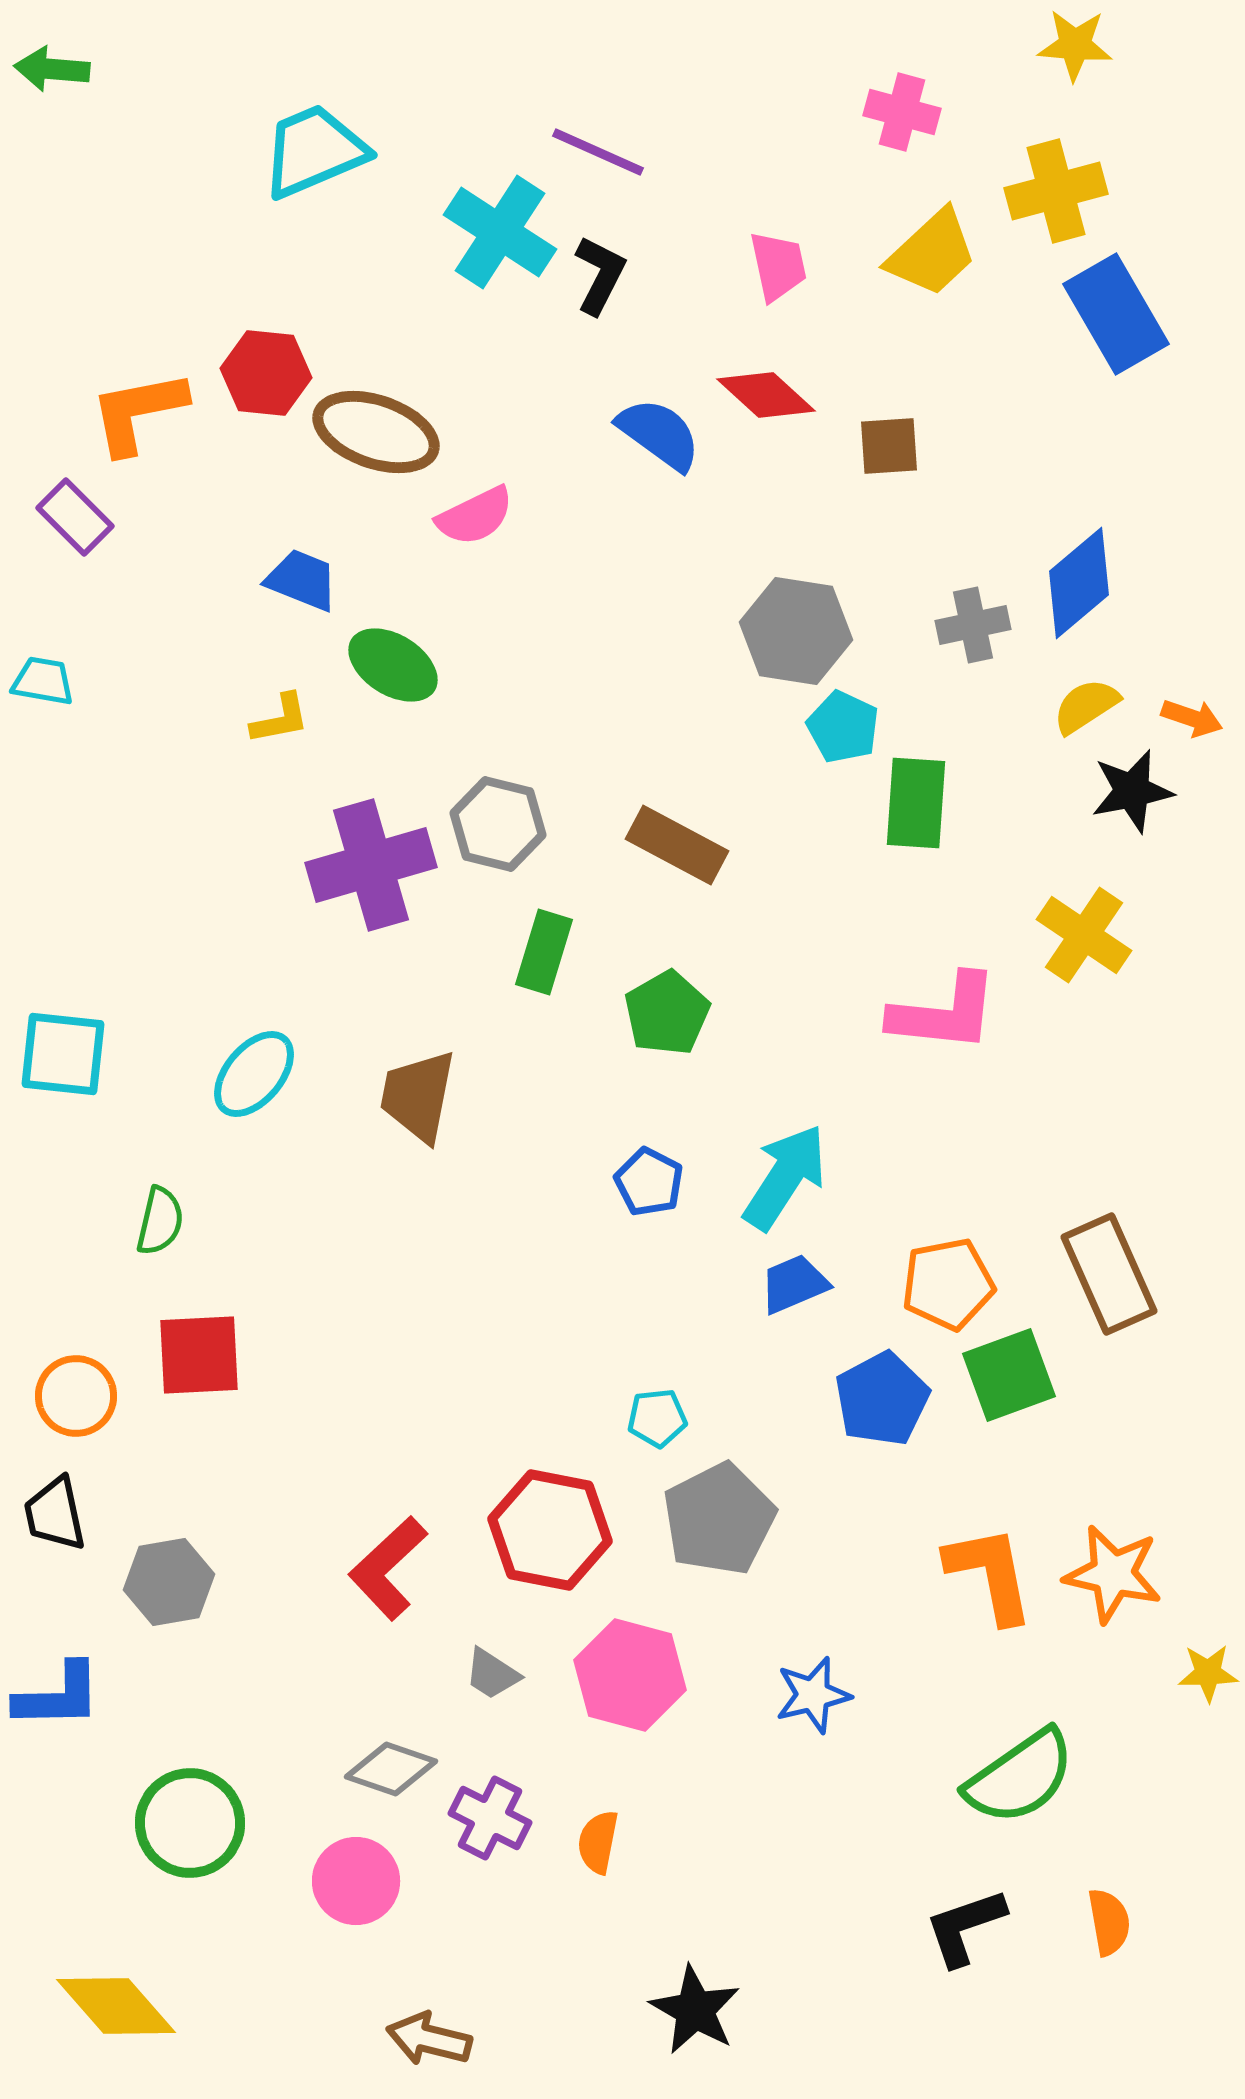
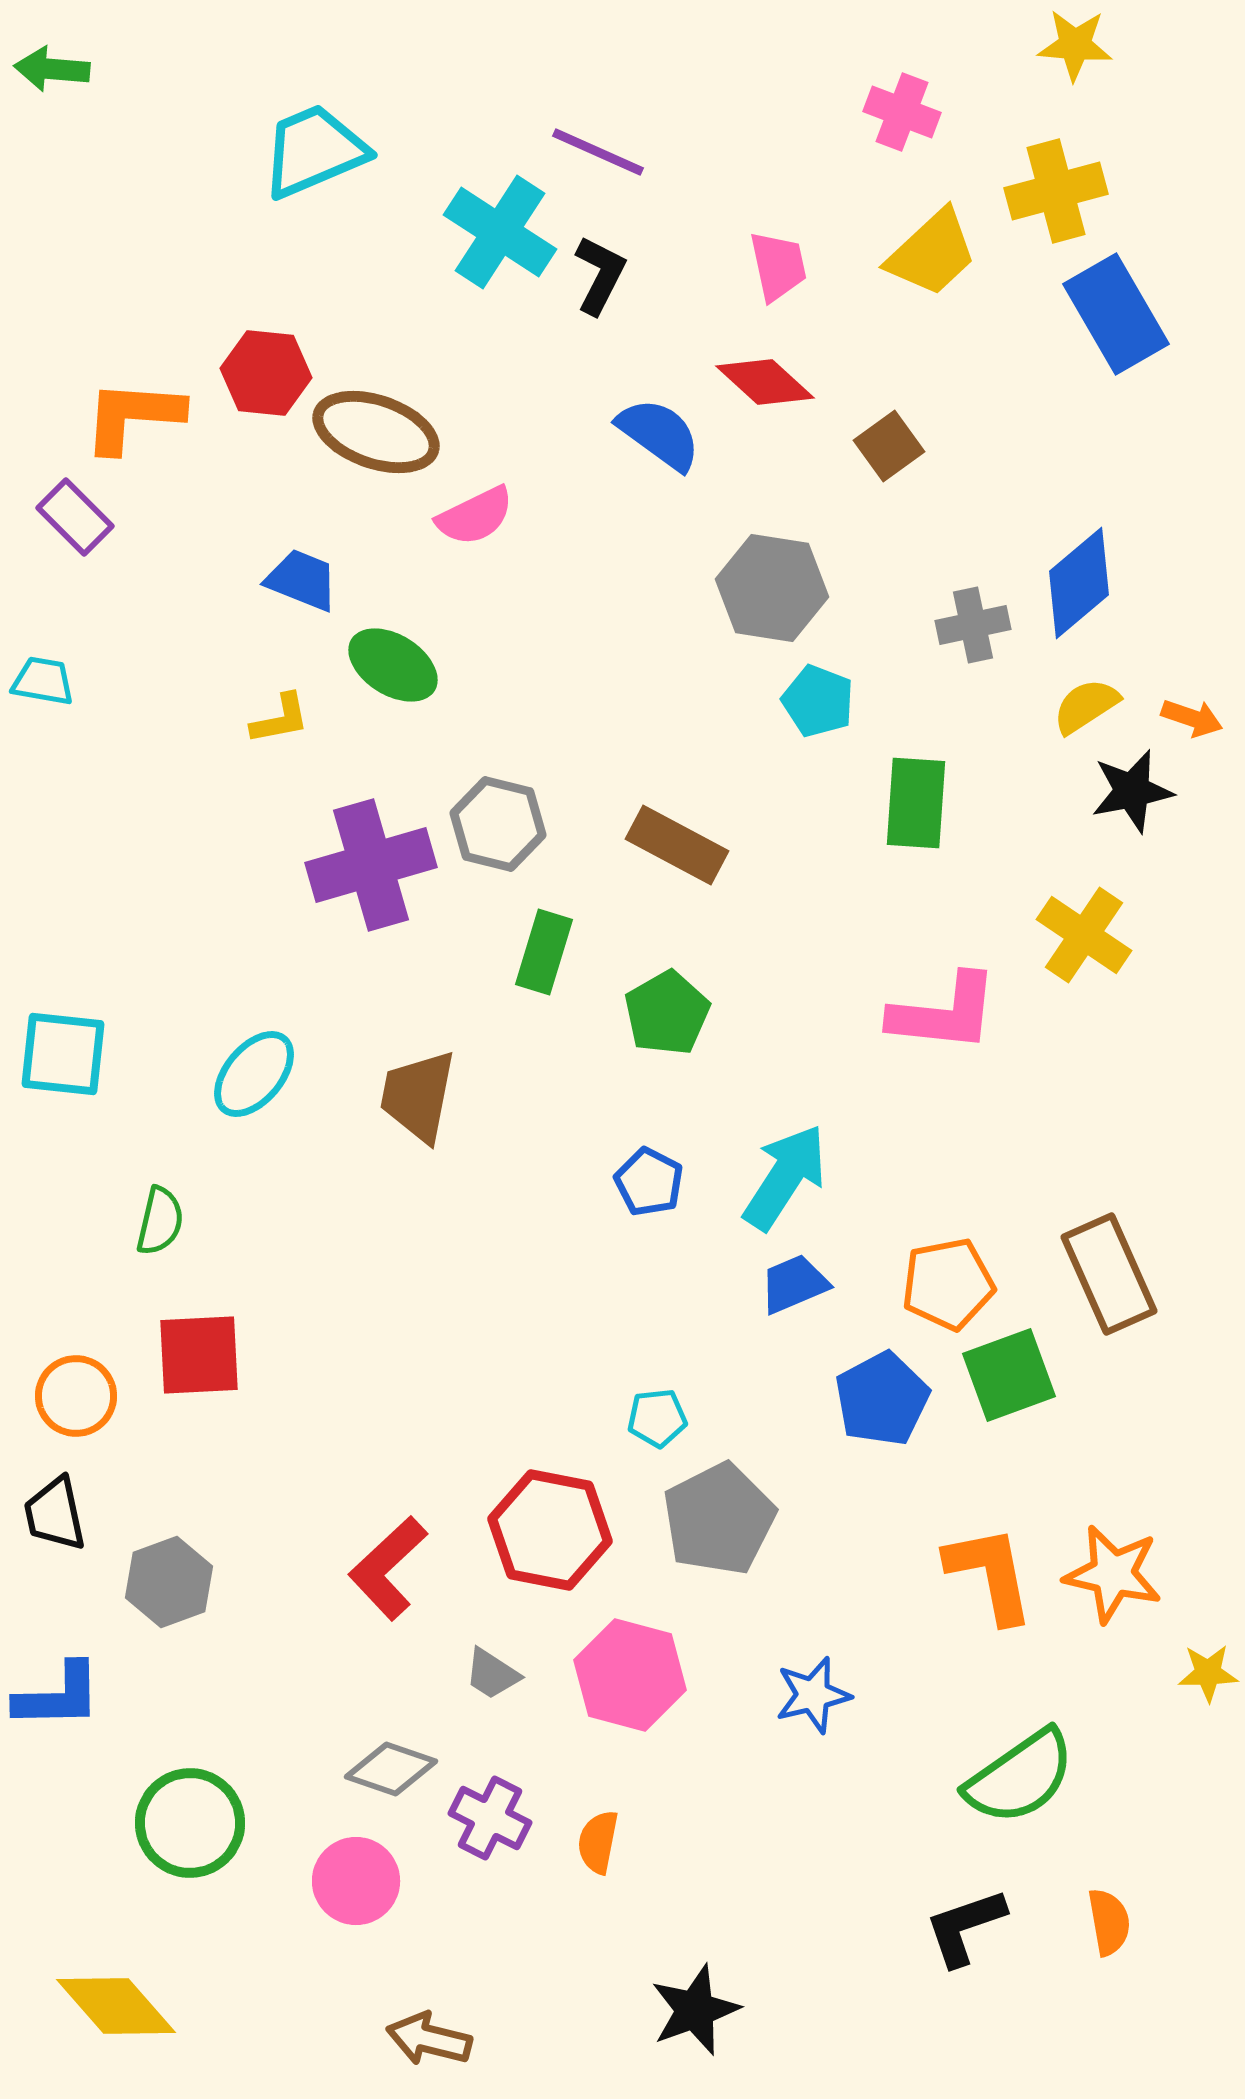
pink cross at (902, 112): rotated 6 degrees clockwise
red diamond at (766, 395): moved 1 px left, 13 px up
orange L-shape at (138, 412): moved 5 px left, 4 px down; rotated 15 degrees clockwise
brown square at (889, 446): rotated 32 degrees counterclockwise
gray hexagon at (796, 631): moved 24 px left, 43 px up
cyan pentagon at (843, 727): moved 25 px left, 26 px up; rotated 4 degrees counterclockwise
gray hexagon at (169, 1582): rotated 10 degrees counterclockwise
black star at (695, 2010): rotated 22 degrees clockwise
